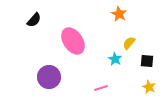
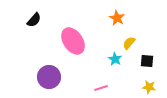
orange star: moved 2 px left, 4 px down
yellow star: rotated 16 degrees counterclockwise
